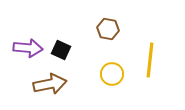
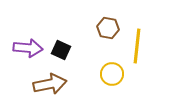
brown hexagon: moved 1 px up
yellow line: moved 13 px left, 14 px up
